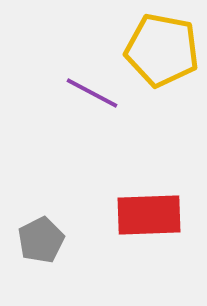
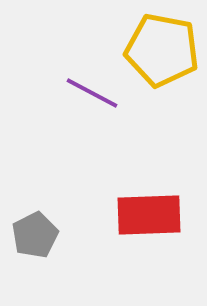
gray pentagon: moved 6 px left, 5 px up
